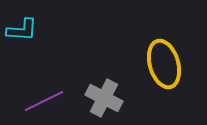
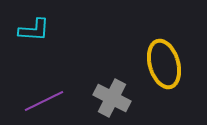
cyan L-shape: moved 12 px right
gray cross: moved 8 px right
